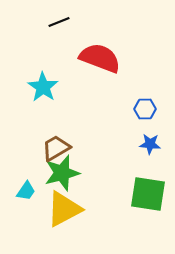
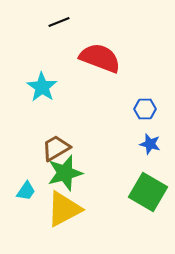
cyan star: moved 1 px left
blue star: rotated 10 degrees clockwise
green star: moved 3 px right
green square: moved 2 px up; rotated 21 degrees clockwise
